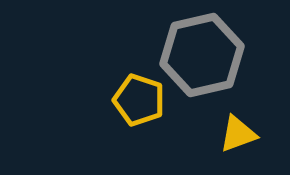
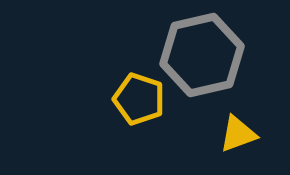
yellow pentagon: moved 1 px up
